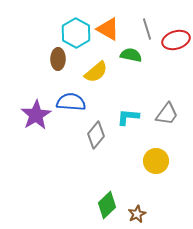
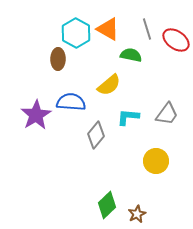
red ellipse: rotated 52 degrees clockwise
yellow semicircle: moved 13 px right, 13 px down
